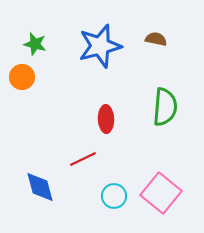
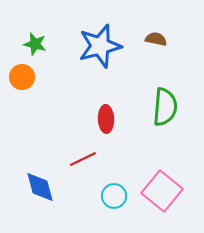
pink square: moved 1 px right, 2 px up
